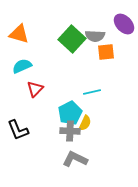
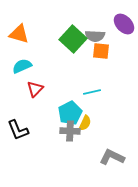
green square: moved 1 px right
orange square: moved 5 px left, 1 px up; rotated 12 degrees clockwise
gray L-shape: moved 37 px right, 2 px up
